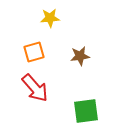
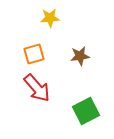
orange square: moved 2 px down
red arrow: moved 2 px right
green square: rotated 20 degrees counterclockwise
